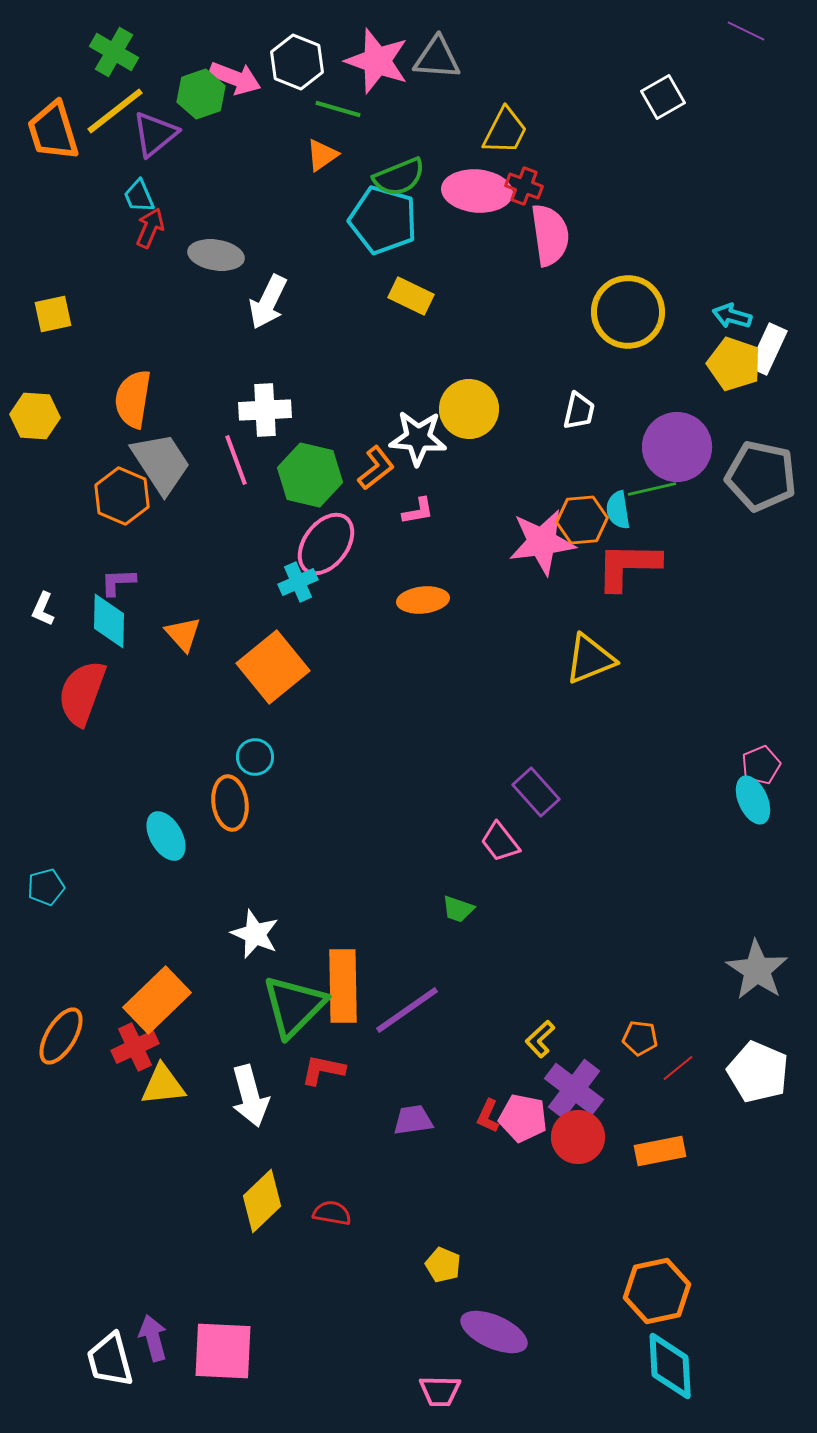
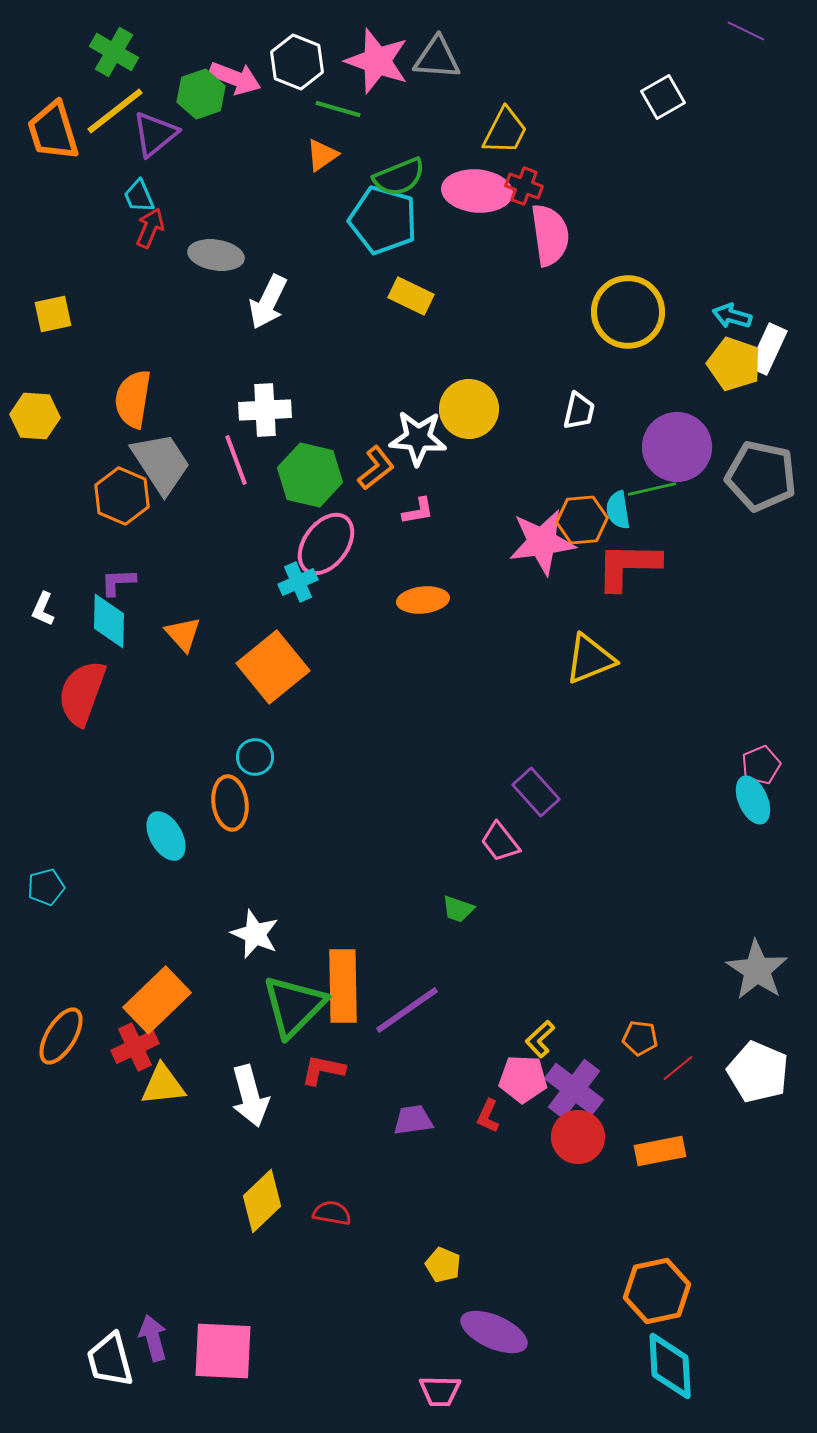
pink pentagon at (523, 1118): moved 39 px up; rotated 9 degrees counterclockwise
